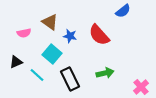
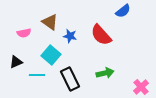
red semicircle: moved 2 px right
cyan square: moved 1 px left, 1 px down
cyan line: rotated 42 degrees counterclockwise
